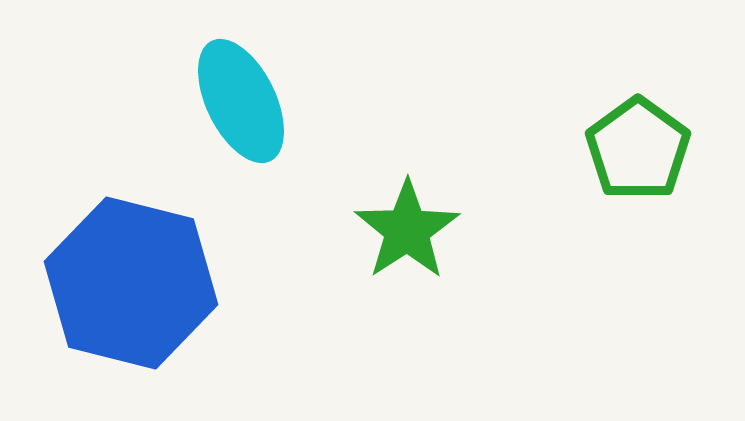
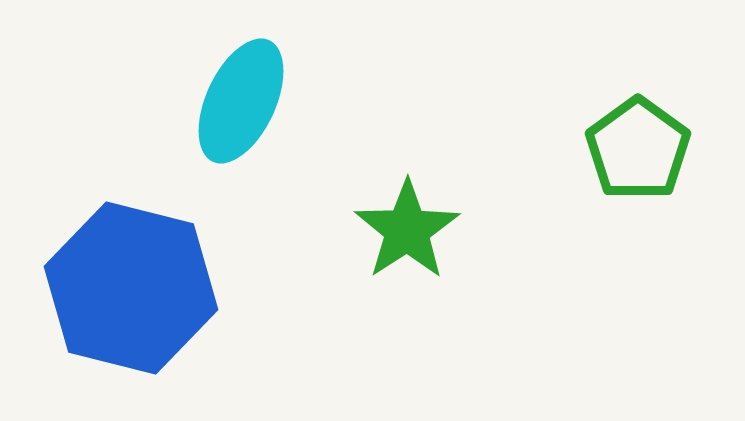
cyan ellipse: rotated 51 degrees clockwise
blue hexagon: moved 5 px down
